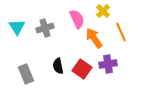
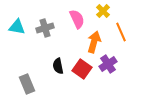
cyan triangle: rotated 48 degrees counterclockwise
orange arrow: moved 4 px down; rotated 50 degrees clockwise
purple cross: rotated 24 degrees counterclockwise
gray rectangle: moved 1 px right, 10 px down
